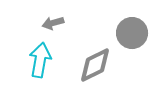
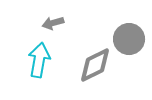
gray circle: moved 3 px left, 6 px down
cyan arrow: moved 1 px left
